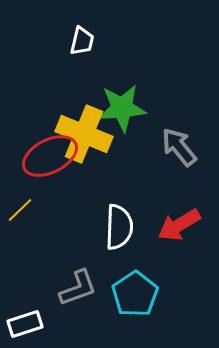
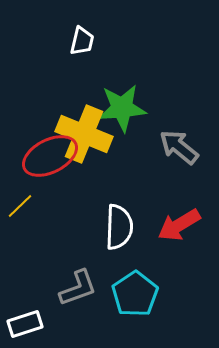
gray arrow: rotated 12 degrees counterclockwise
yellow line: moved 4 px up
